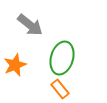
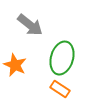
orange star: rotated 25 degrees counterclockwise
orange rectangle: rotated 18 degrees counterclockwise
